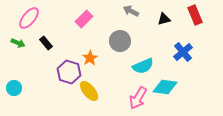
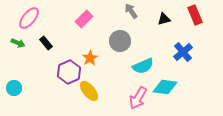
gray arrow: rotated 28 degrees clockwise
purple hexagon: rotated 20 degrees clockwise
